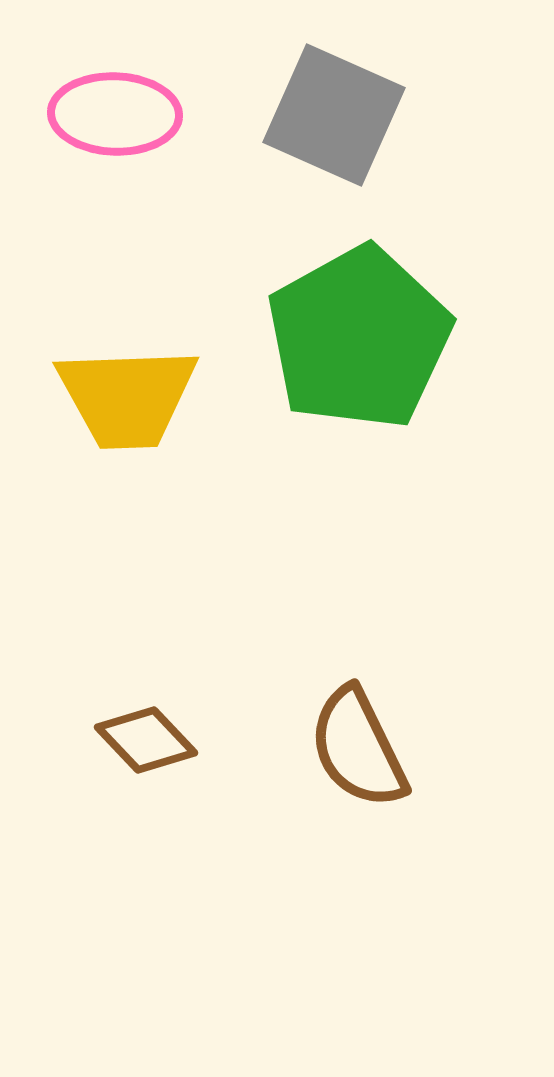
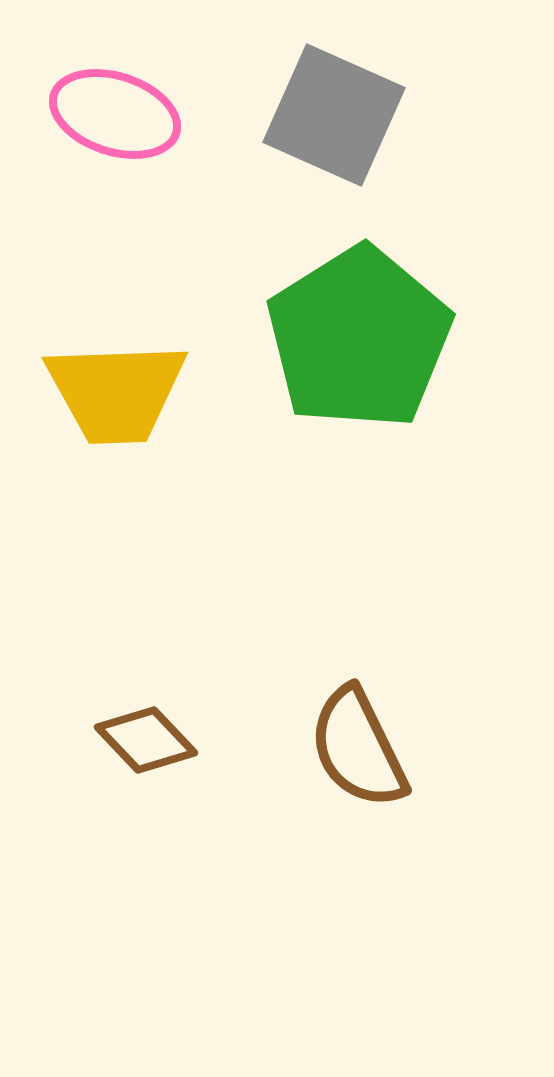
pink ellipse: rotated 16 degrees clockwise
green pentagon: rotated 3 degrees counterclockwise
yellow trapezoid: moved 11 px left, 5 px up
